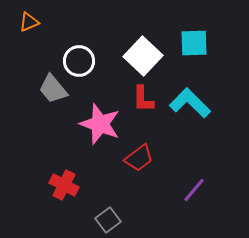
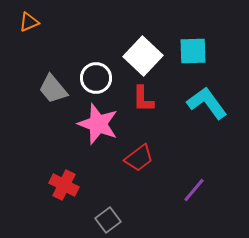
cyan square: moved 1 px left, 8 px down
white circle: moved 17 px right, 17 px down
cyan L-shape: moved 17 px right; rotated 9 degrees clockwise
pink star: moved 2 px left
